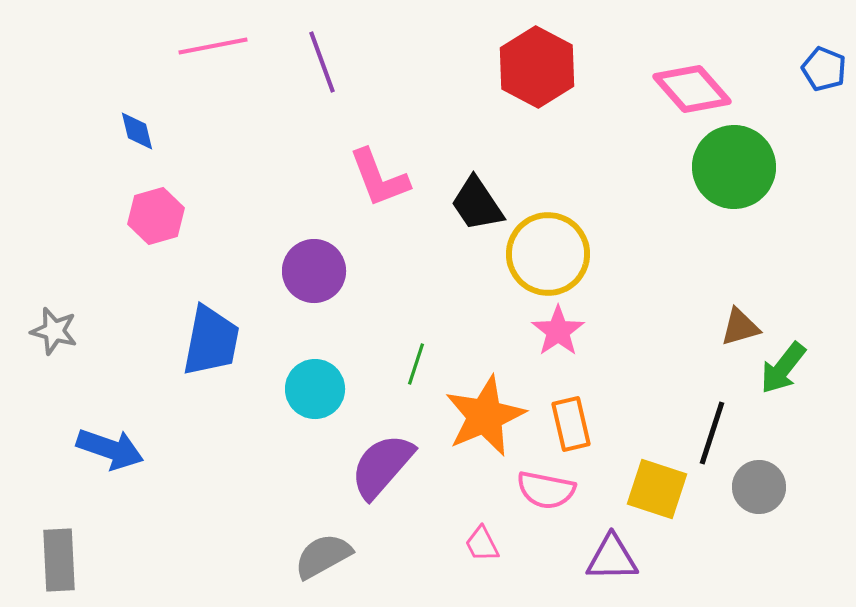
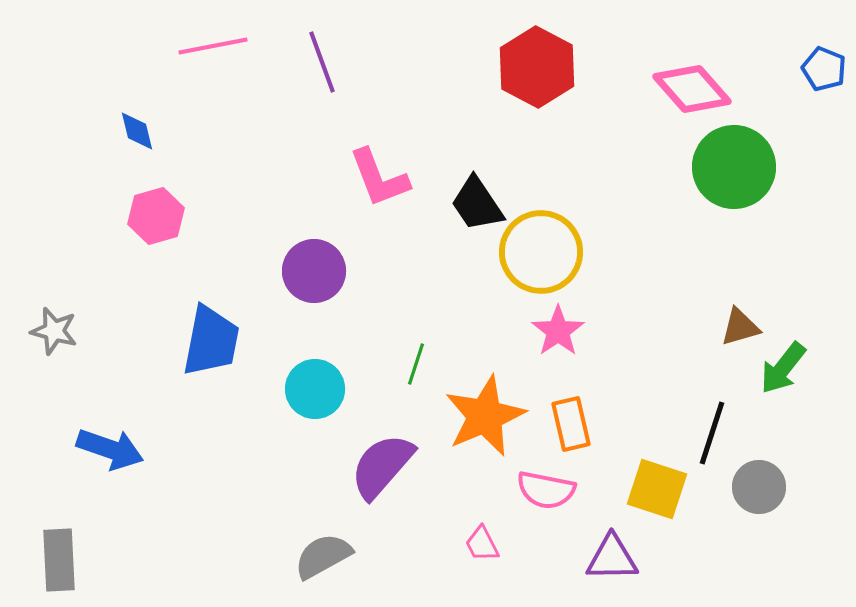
yellow circle: moved 7 px left, 2 px up
